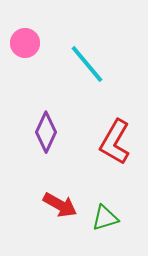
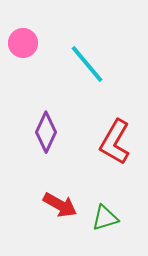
pink circle: moved 2 px left
